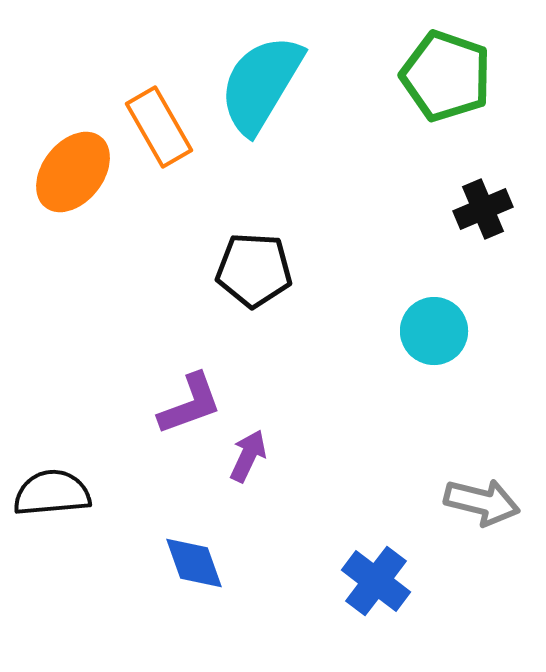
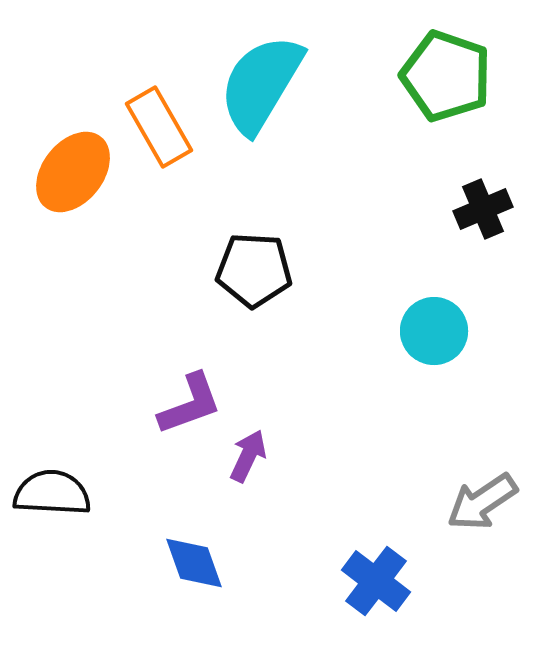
black semicircle: rotated 8 degrees clockwise
gray arrow: rotated 132 degrees clockwise
